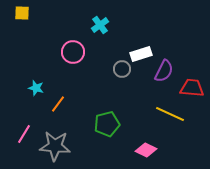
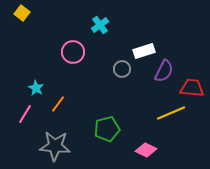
yellow square: rotated 35 degrees clockwise
white rectangle: moved 3 px right, 3 px up
cyan star: rotated 14 degrees clockwise
yellow line: moved 1 px right, 1 px up; rotated 48 degrees counterclockwise
green pentagon: moved 5 px down
pink line: moved 1 px right, 20 px up
